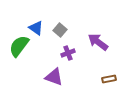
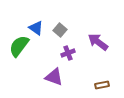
brown rectangle: moved 7 px left, 6 px down
